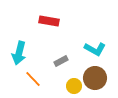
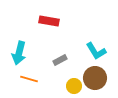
cyan L-shape: moved 1 px right, 2 px down; rotated 30 degrees clockwise
gray rectangle: moved 1 px left, 1 px up
orange line: moved 4 px left; rotated 30 degrees counterclockwise
